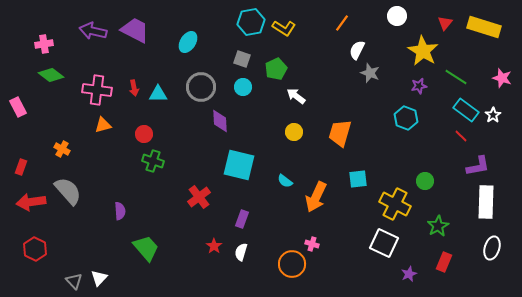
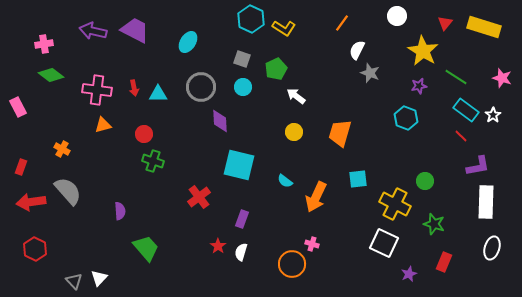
cyan hexagon at (251, 22): moved 3 px up; rotated 24 degrees counterclockwise
green star at (438, 226): moved 4 px left, 2 px up; rotated 25 degrees counterclockwise
red star at (214, 246): moved 4 px right
